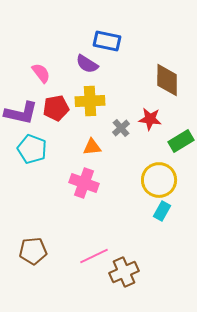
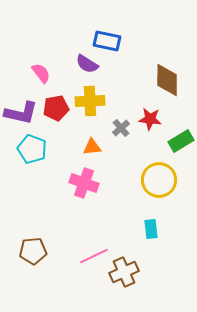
cyan rectangle: moved 11 px left, 18 px down; rotated 36 degrees counterclockwise
